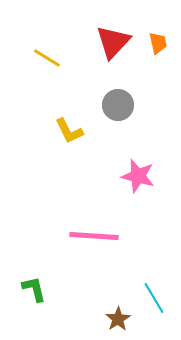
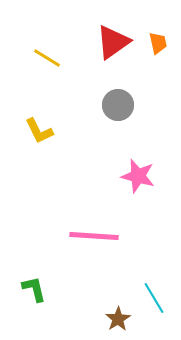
red triangle: rotated 12 degrees clockwise
yellow L-shape: moved 30 px left
